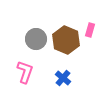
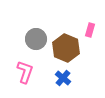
brown hexagon: moved 8 px down
